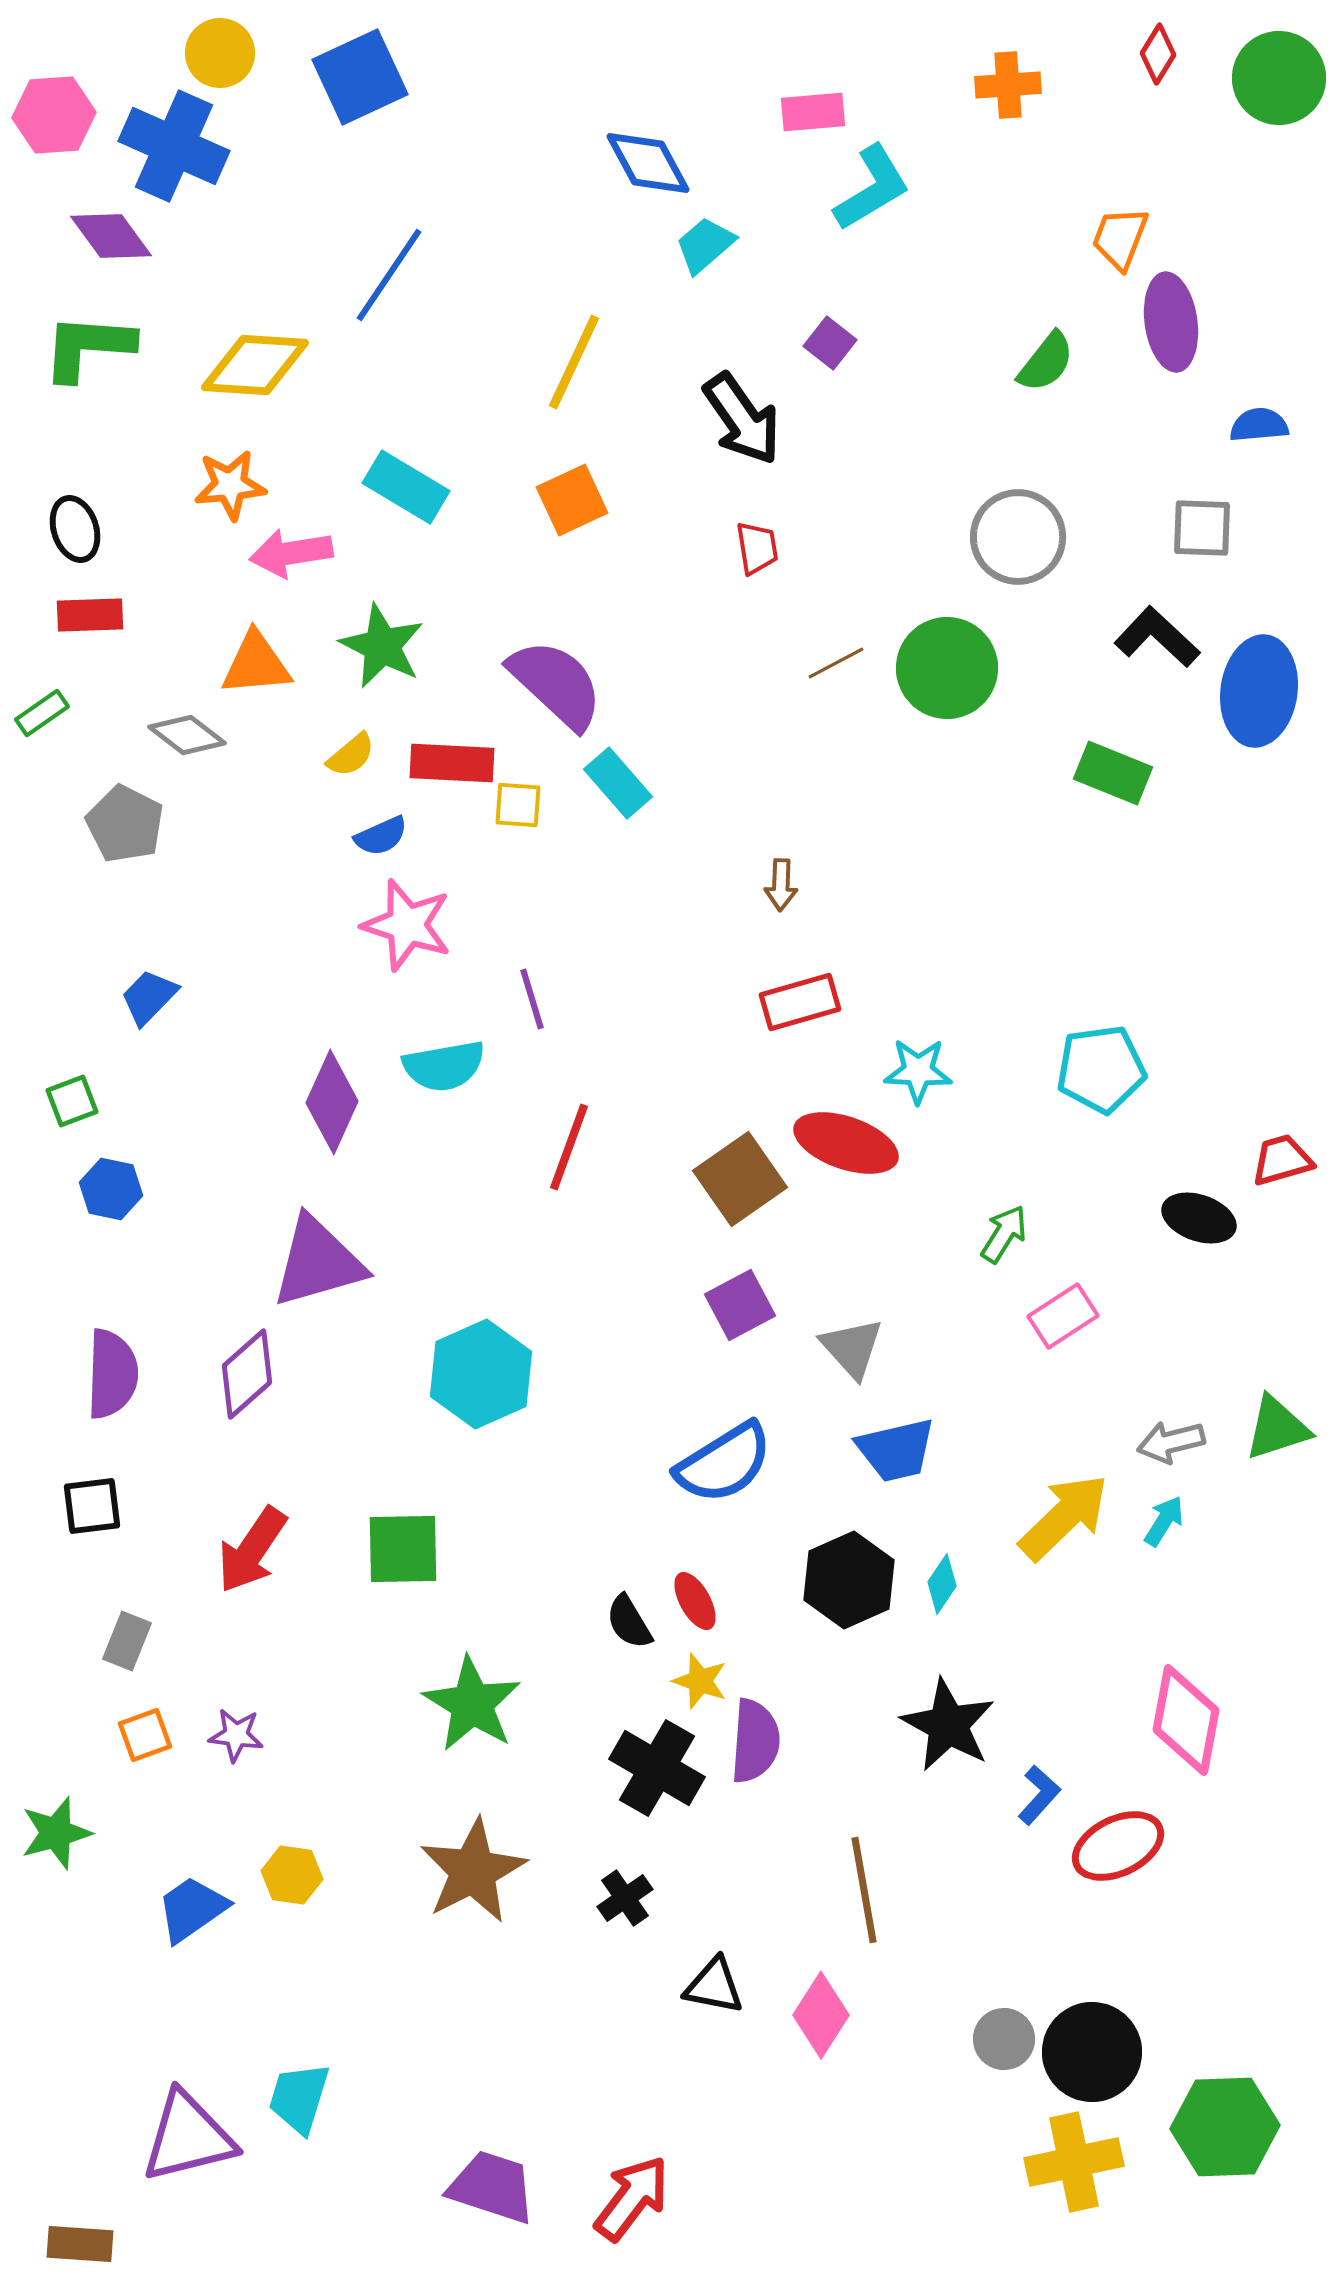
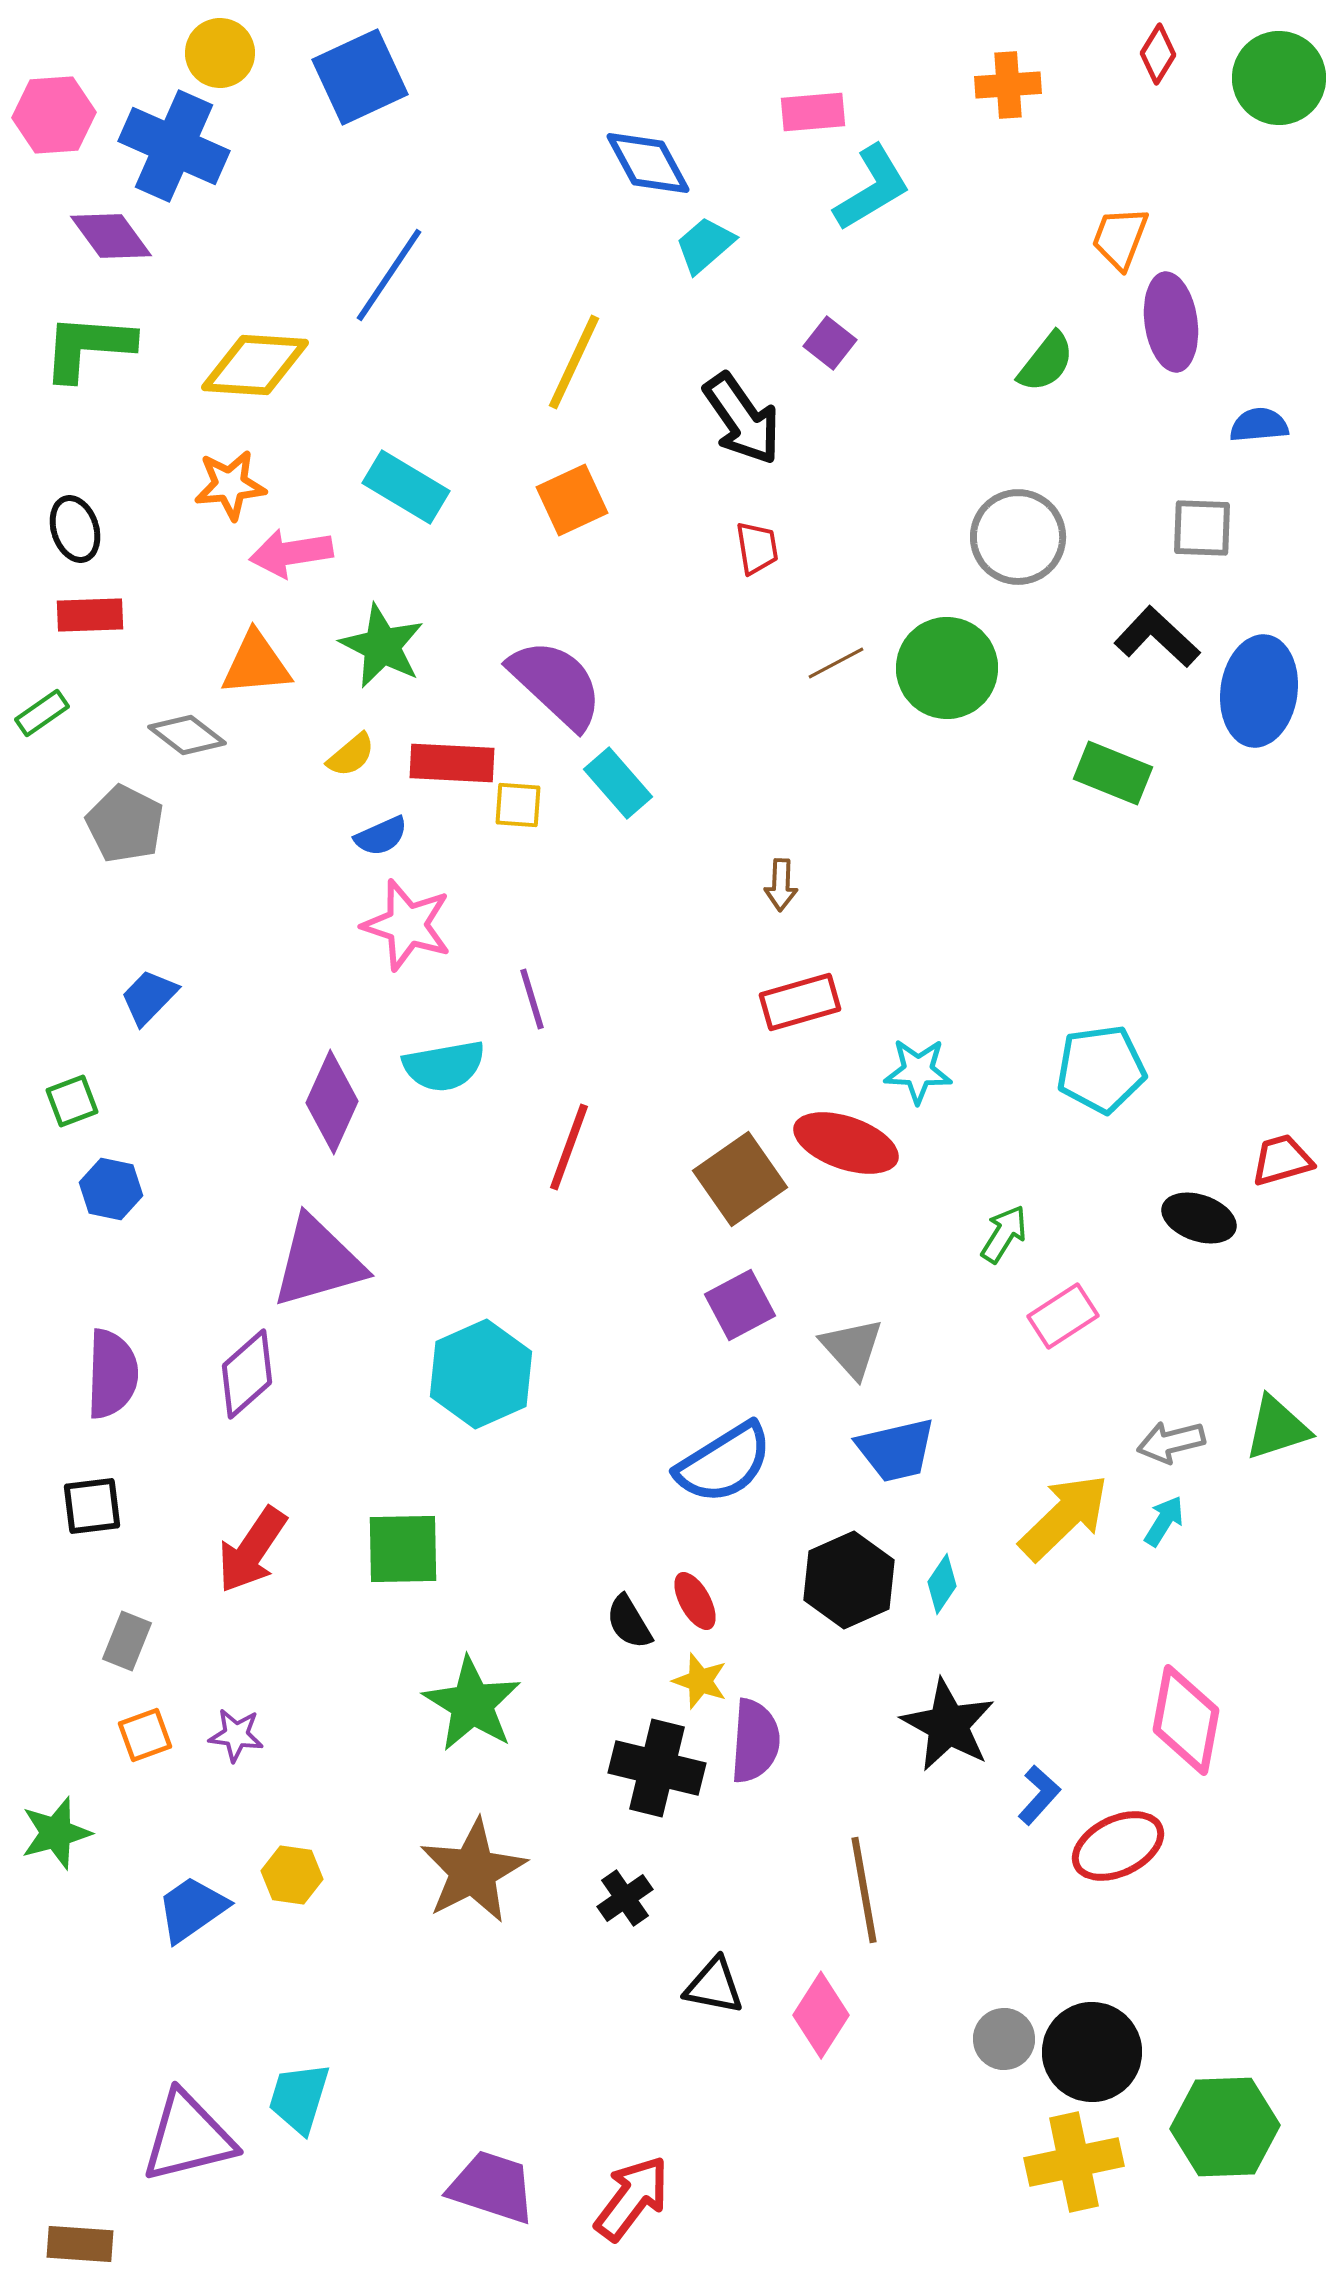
black cross at (657, 1768): rotated 16 degrees counterclockwise
